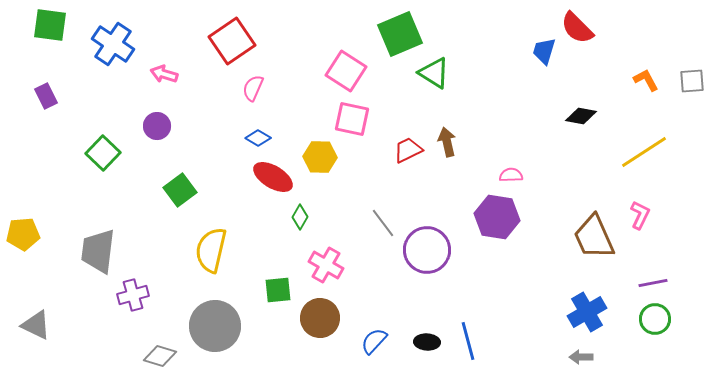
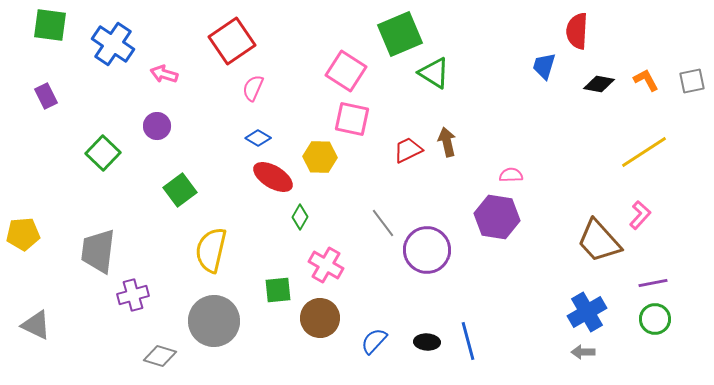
red semicircle at (577, 28): moved 3 px down; rotated 48 degrees clockwise
blue trapezoid at (544, 51): moved 15 px down
gray square at (692, 81): rotated 8 degrees counterclockwise
black diamond at (581, 116): moved 18 px right, 32 px up
pink L-shape at (640, 215): rotated 16 degrees clockwise
brown trapezoid at (594, 237): moved 5 px right, 4 px down; rotated 18 degrees counterclockwise
gray circle at (215, 326): moved 1 px left, 5 px up
gray arrow at (581, 357): moved 2 px right, 5 px up
